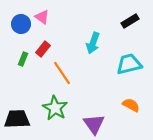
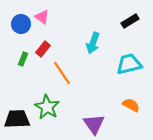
green star: moved 8 px left, 1 px up
